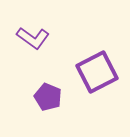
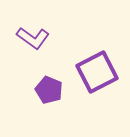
purple pentagon: moved 1 px right, 7 px up
